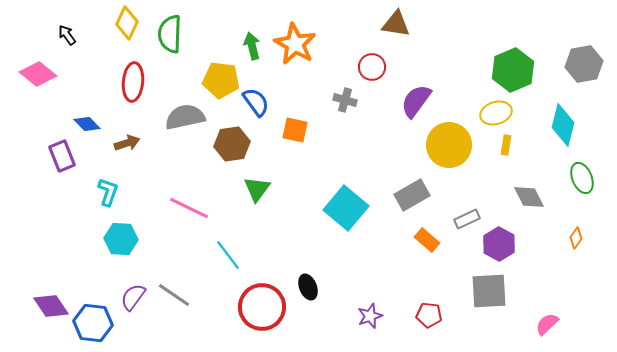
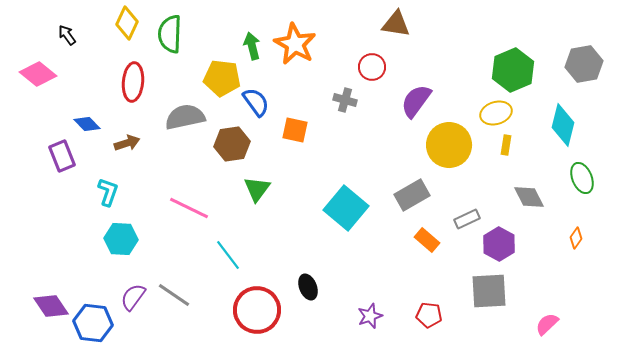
yellow pentagon at (221, 80): moved 1 px right, 2 px up
red circle at (262, 307): moved 5 px left, 3 px down
